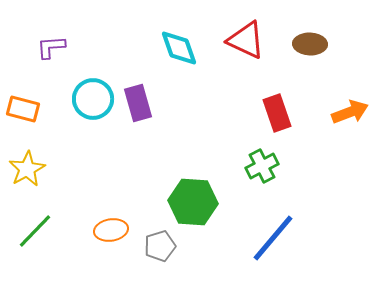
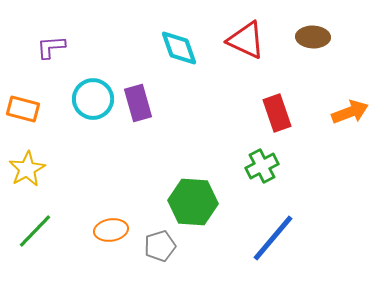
brown ellipse: moved 3 px right, 7 px up
